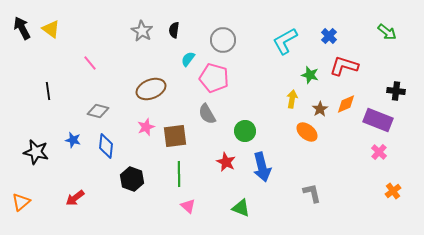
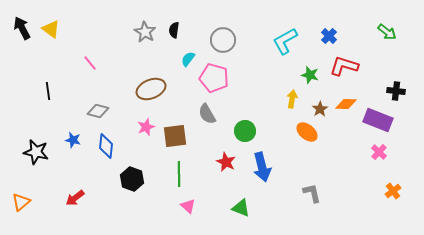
gray star: moved 3 px right, 1 px down
orange diamond: rotated 25 degrees clockwise
